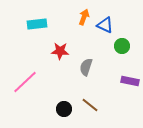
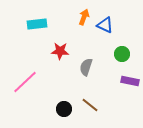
green circle: moved 8 px down
